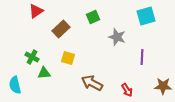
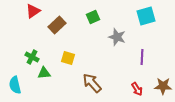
red triangle: moved 3 px left
brown rectangle: moved 4 px left, 4 px up
brown arrow: rotated 20 degrees clockwise
red arrow: moved 10 px right, 1 px up
